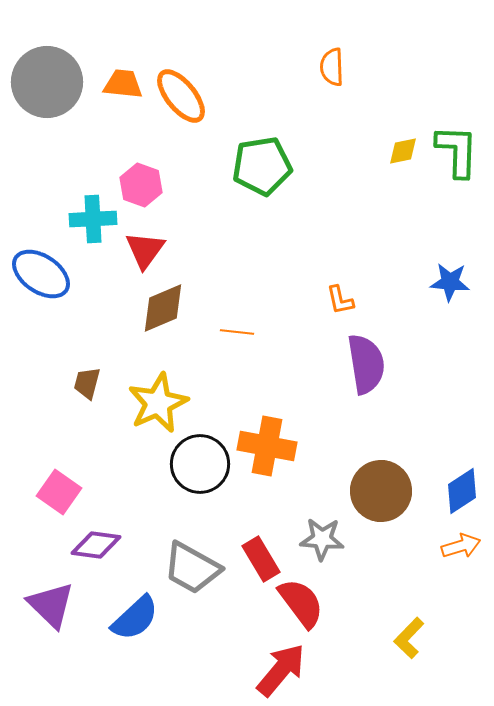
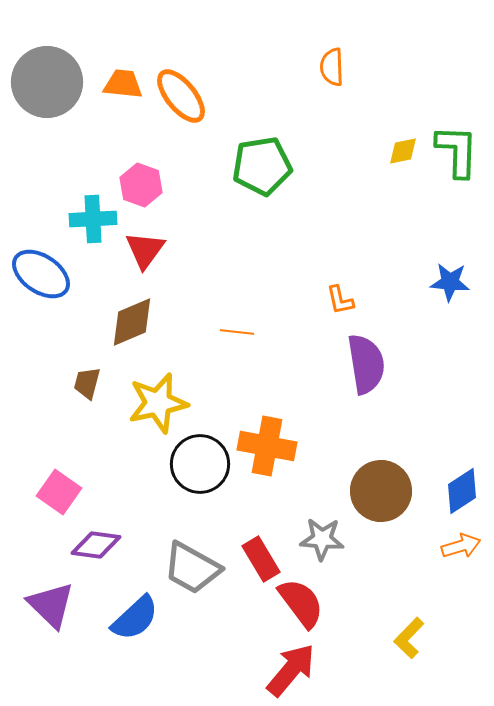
brown diamond: moved 31 px left, 14 px down
yellow star: rotated 12 degrees clockwise
red arrow: moved 10 px right
